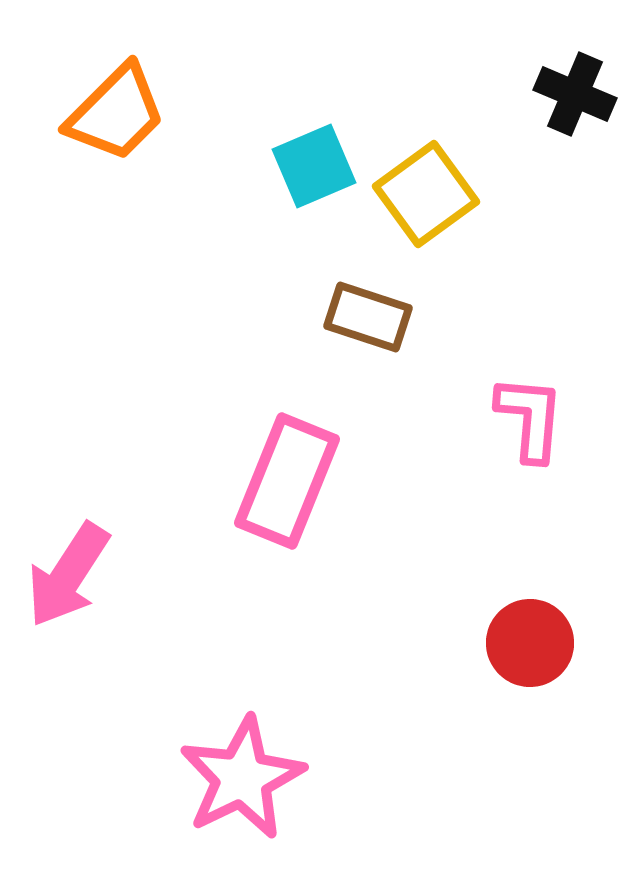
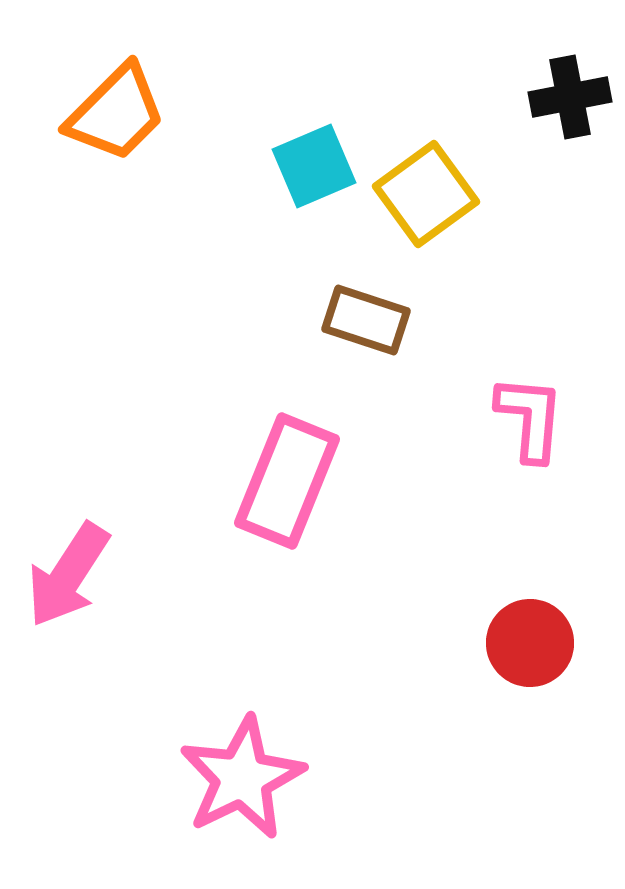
black cross: moved 5 px left, 3 px down; rotated 34 degrees counterclockwise
brown rectangle: moved 2 px left, 3 px down
